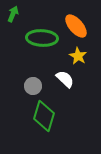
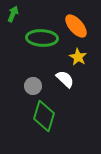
yellow star: moved 1 px down
